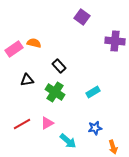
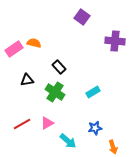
black rectangle: moved 1 px down
